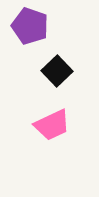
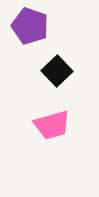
pink trapezoid: rotated 9 degrees clockwise
